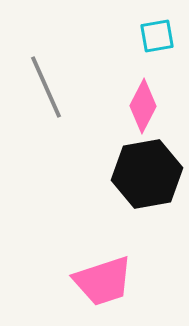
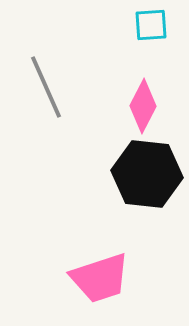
cyan square: moved 6 px left, 11 px up; rotated 6 degrees clockwise
black hexagon: rotated 16 degrees clockwise
pink trapezoid: moved 3 px left, 3 px up
